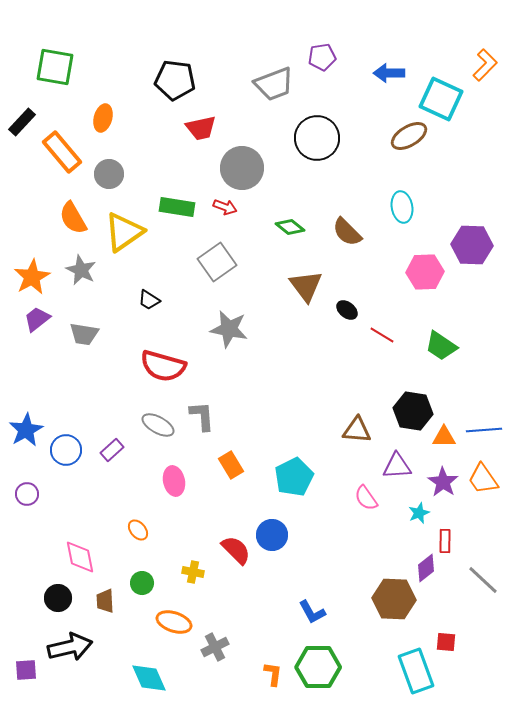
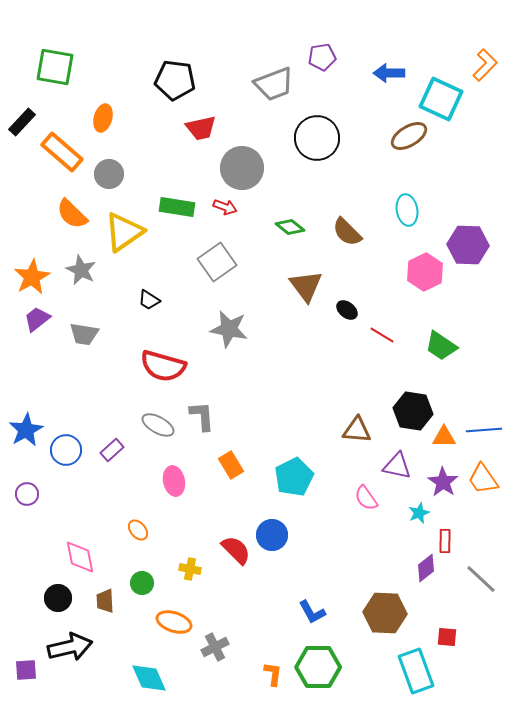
orange rectangle at (62, 152): rotated 9 degrees counterclockwise
cyan ellipse at (402, 207): moved 5 px right, 3 px down
orange semicircle at (73, 218): moved 1 px left, 4 px up; rotated 16 degrees counterclockwise
purple hexagon at (472, 245): moved 4 px left
pink hexagon at (425, 272): rotated 24 degrees counterclockwise
purple triangle at (397, 466): rotated 16 degrees clockwise
yellow cross at (193, 572): moved 3 px left, 3 px up
gray line at (483, 580): moved 2 px left, 1 px up
brown hexagon at (394, 599): moved 9 px left, 14 px down
red square at (446, 642): moved 1 px right, 5 px up
